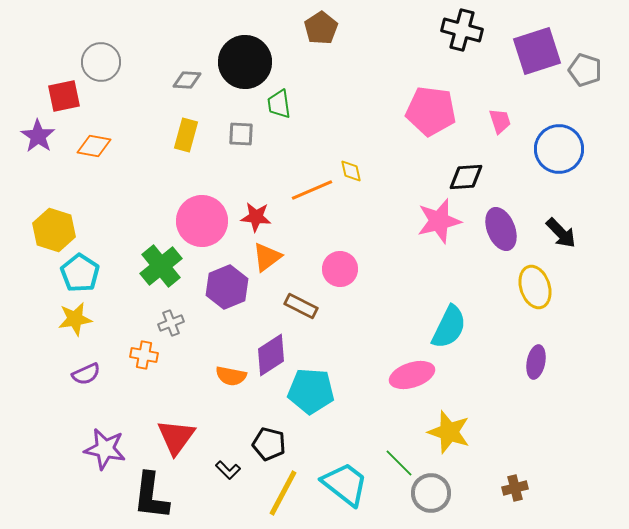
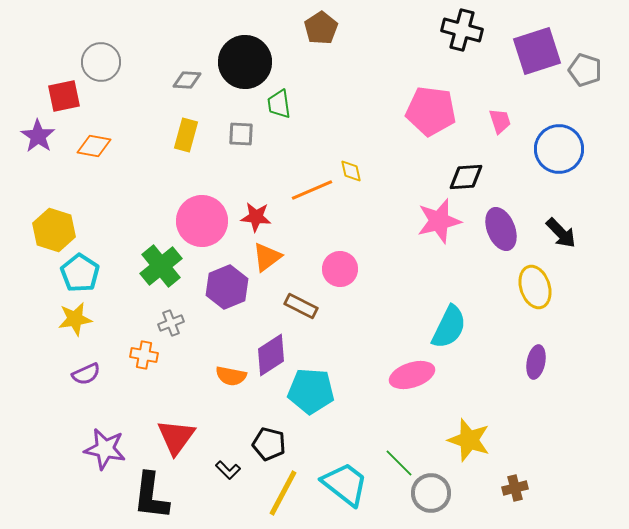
yellow star at (449, 432): moved 20 px right, 8 px down
